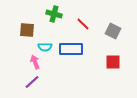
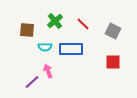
green cross: moved 1 px right, 7 px down; rotated 35 degrees clockwise
pink arrow: moved 13 px right, 9 px down
